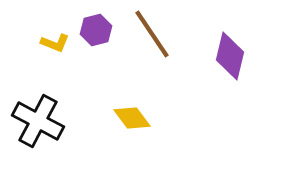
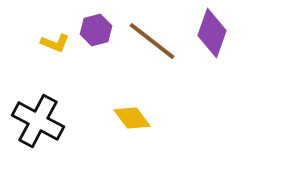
brown line: moved 7 px down; rotated 18 degrees counterclockwise
purple diamond: moved 18 px left, 23 px up; rotated 6 degrees clockwise
